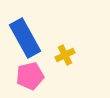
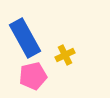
pink pentagon: moved 3 px right
